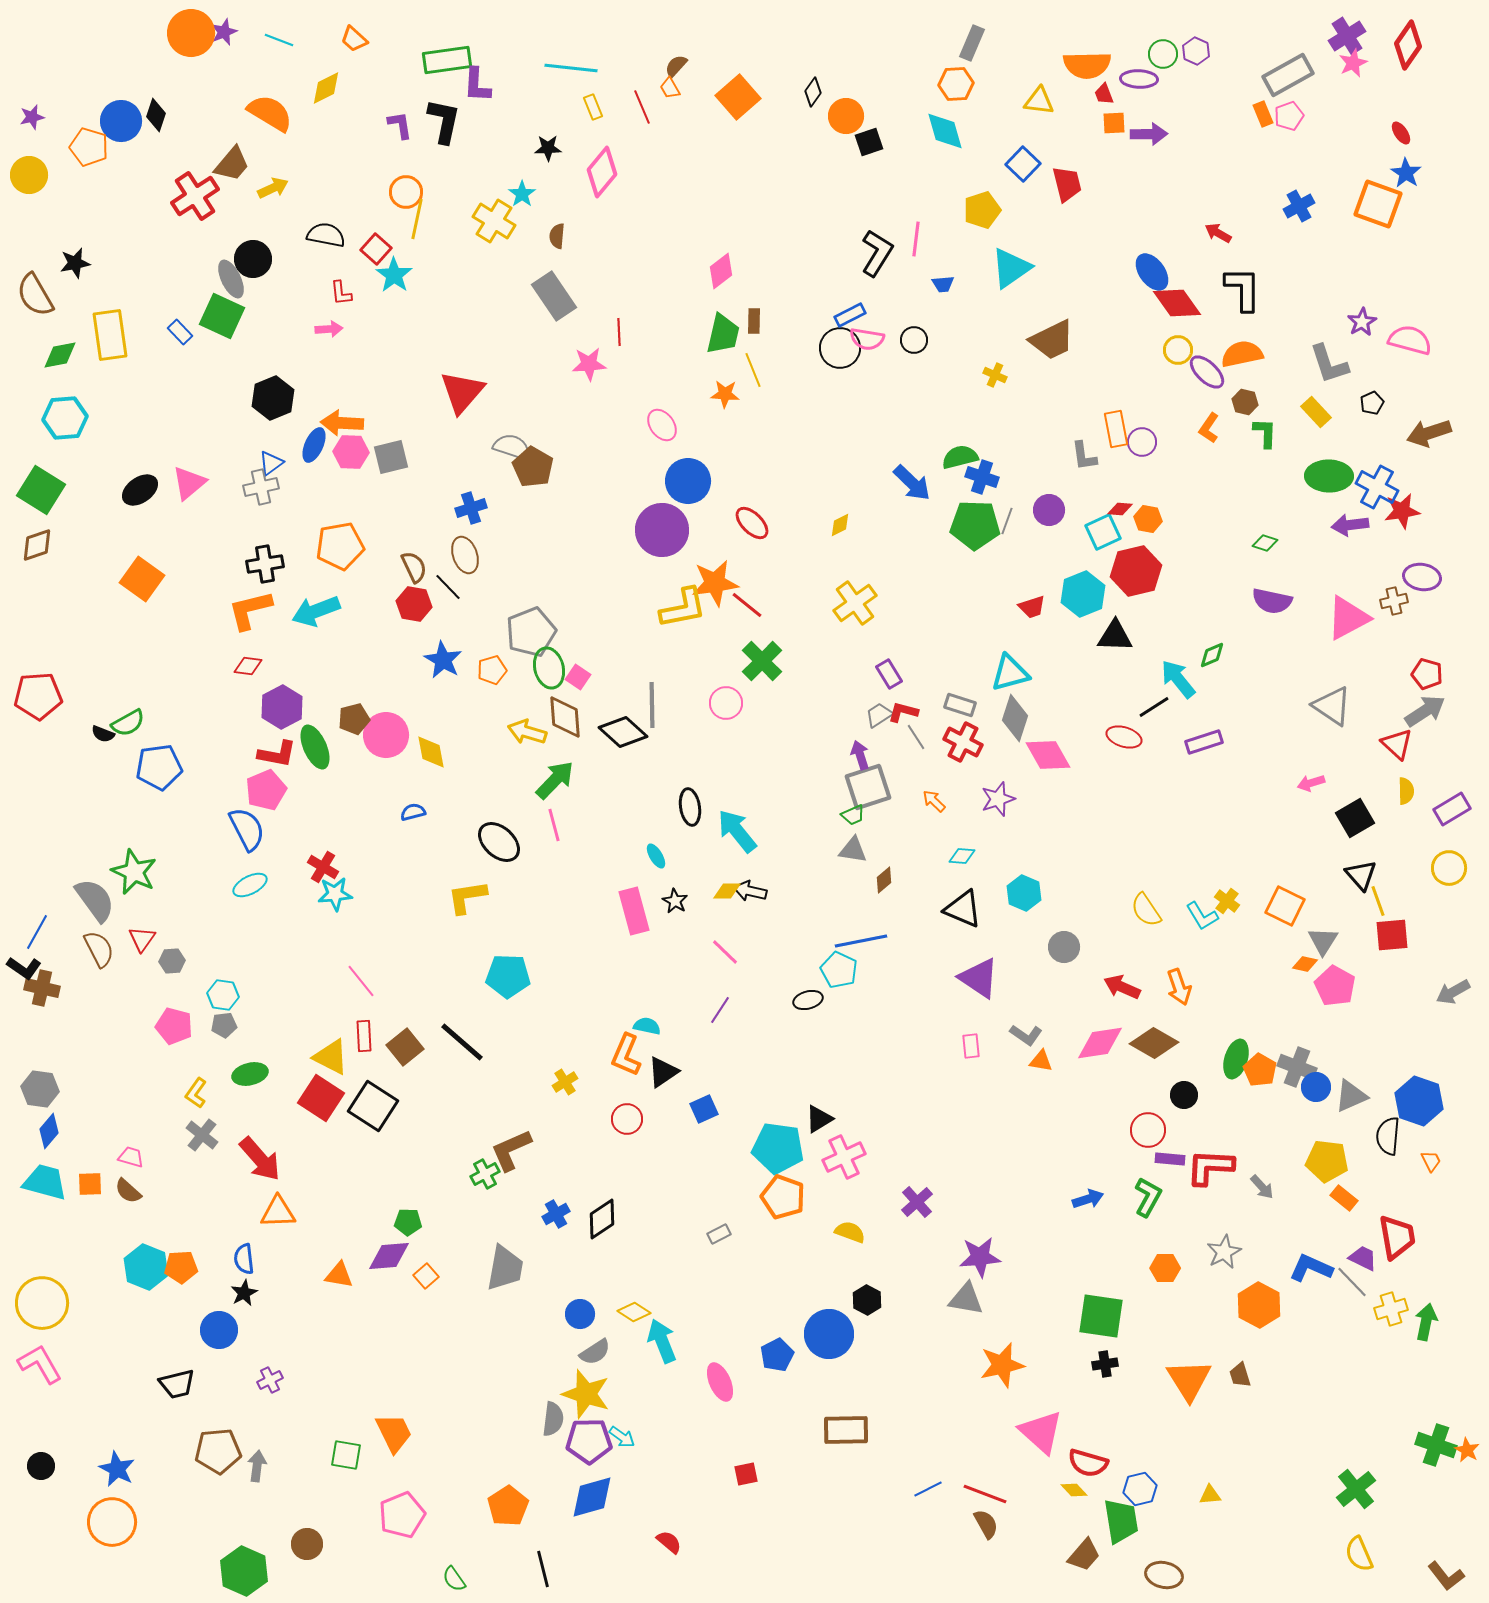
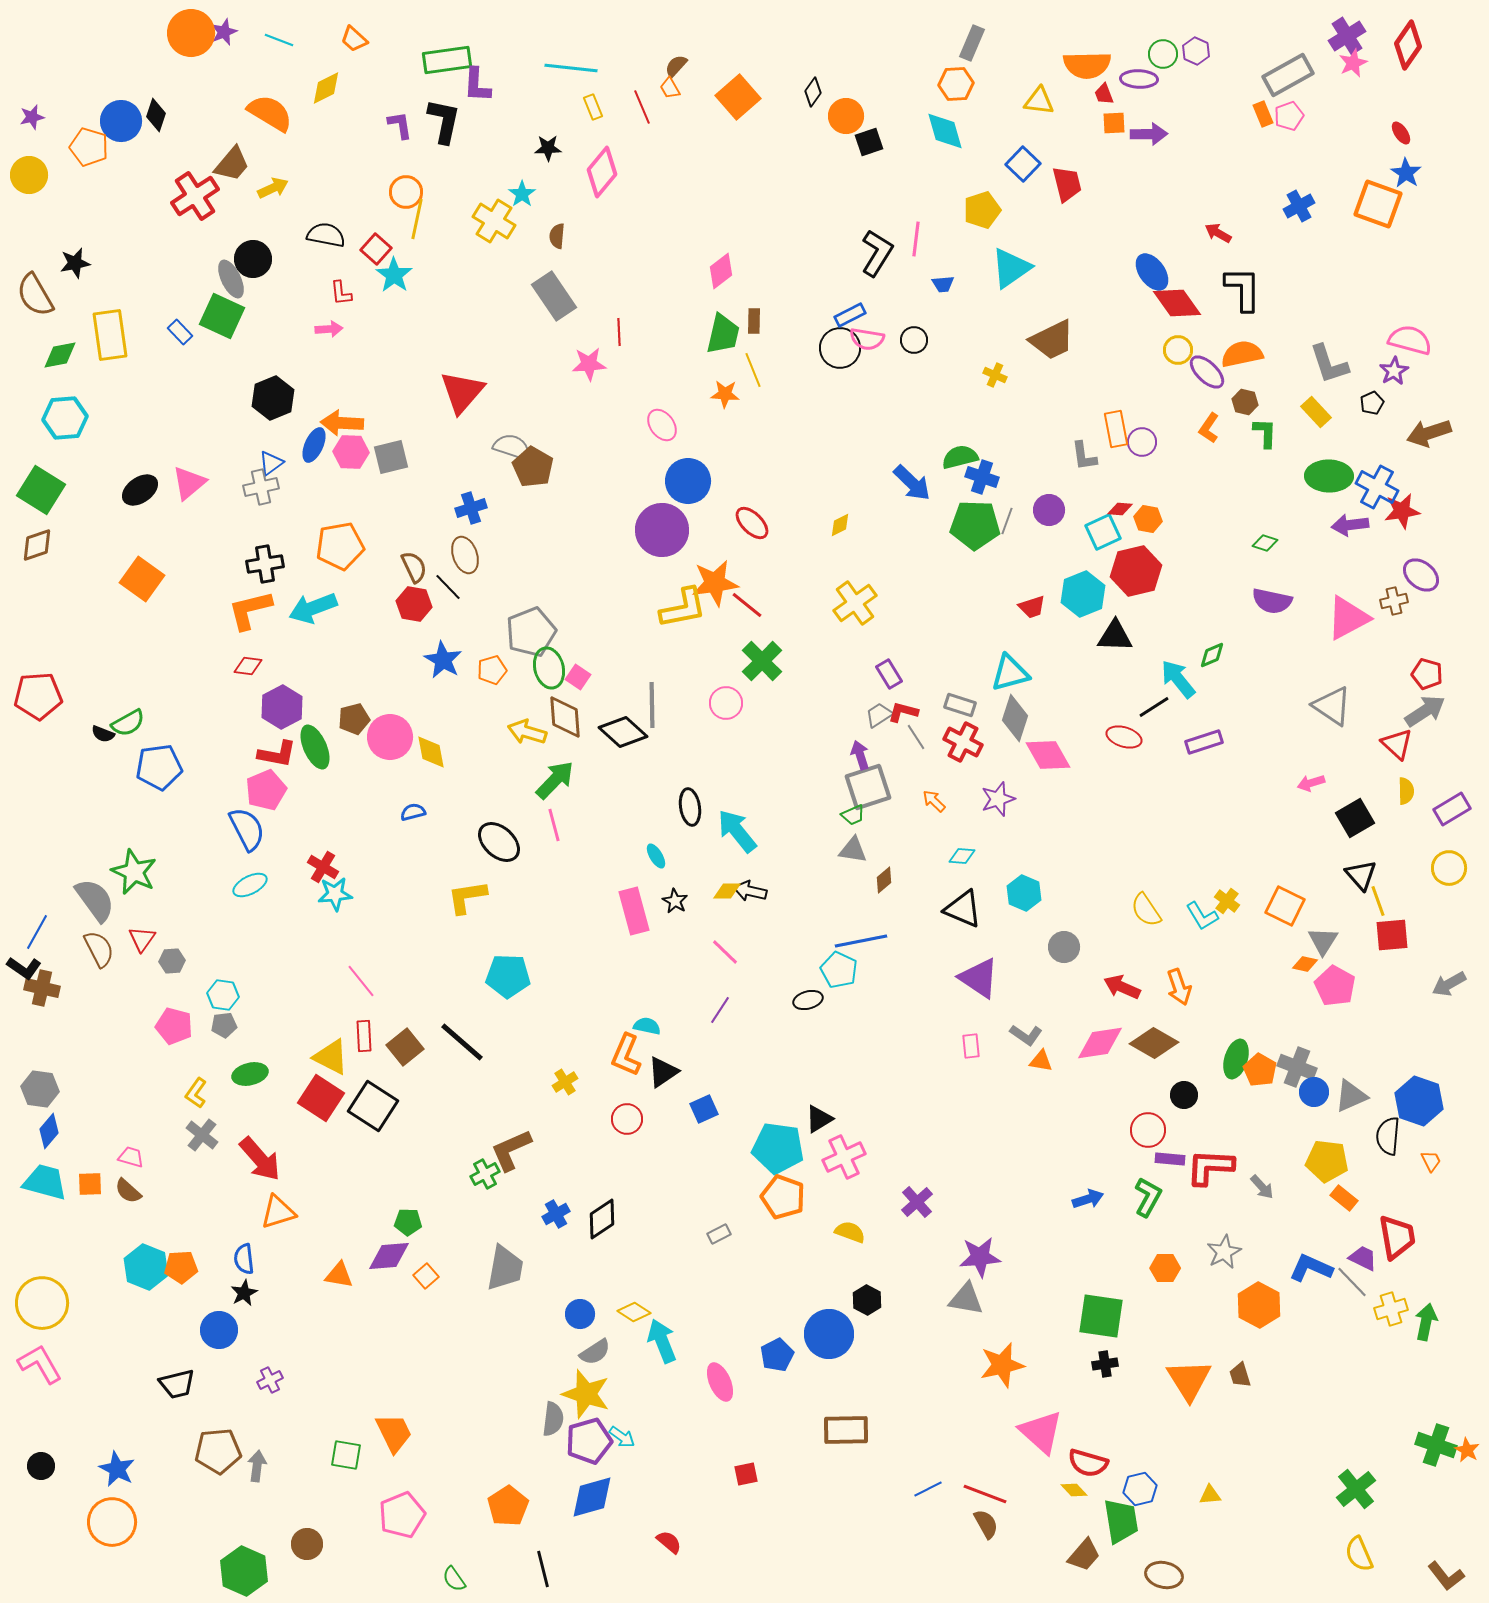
purple star at (1362, 322): moved 32 px right, 49 px down
purple ellipse at (1422, 577): moved 1 px left, 2 px up; rotated 30 degrees clockwise
cyan arrow at (316, 611): moved 3 px left, 3 px up
pink circle at (386, 735): moved 4 px right, 2 px down
gray arrow at (1453, 992): moved 4 px left, 8 px up
blue circle at (1316, 1087): moved 2 px left, 5 px down
orange triangle at (278, 1212): rotated 15 degrees counterclockwise
purple pentagon at (589, 1441): rotated 15 degrees counterclockwise
